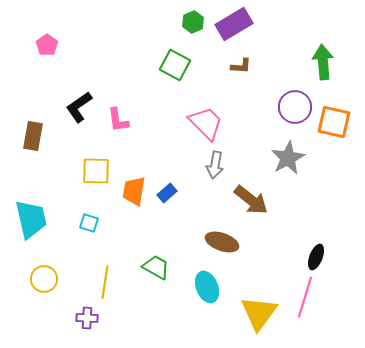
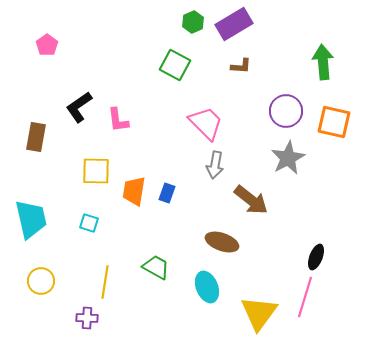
purple circle: moved 9 px left, 4 px down
brown rectangle: moved 3 px right, 1 px down
blue rectangle: rotated 30 degrees counterclockwise
yellow circle: moved 3 px left, 2 px down
